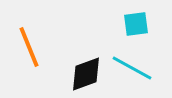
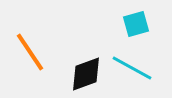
cyan square: rotated 8 degrees counterclockwise
orange line: moved 1 px right, 5 px down; rotated 12 degrees counterclockwise
